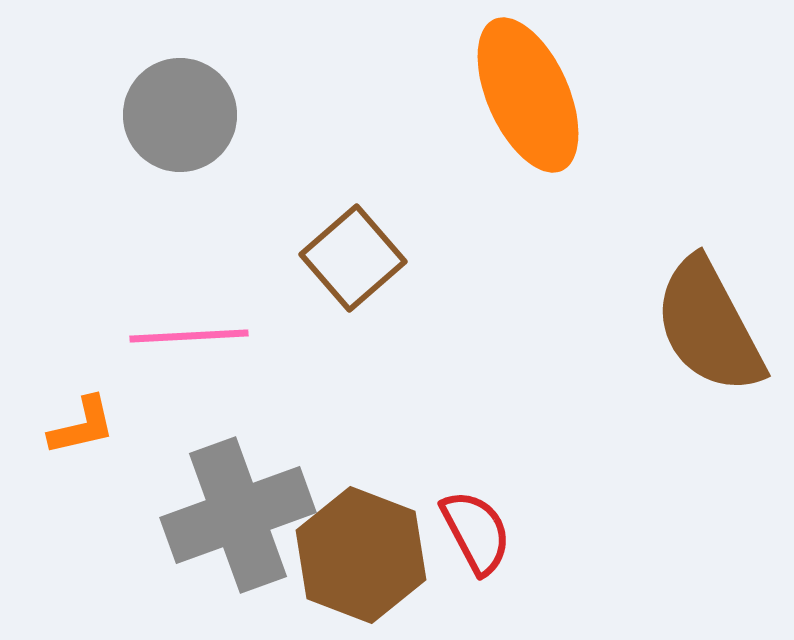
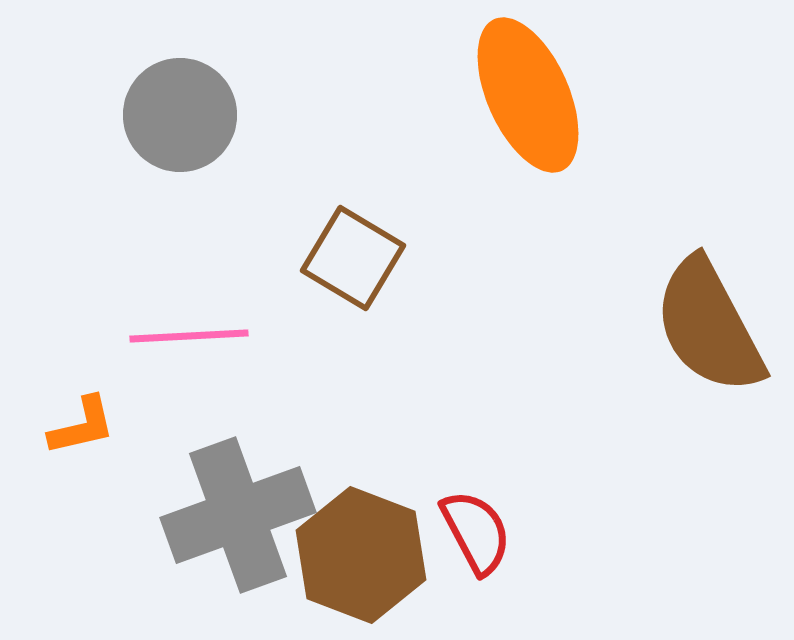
brown square: rotated 18 degrees counterclockwise
